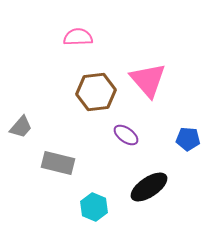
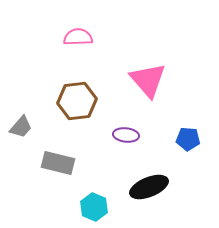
brown hexagon: moved 19 px left, 9 px down
purple ellipse: rotated 30 degrees counterclockwise
black ellipse: rotated 12 degrees clockwise
